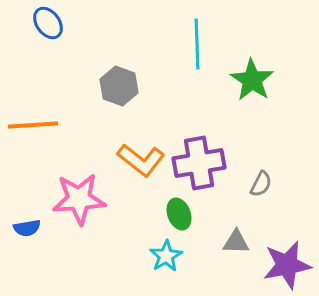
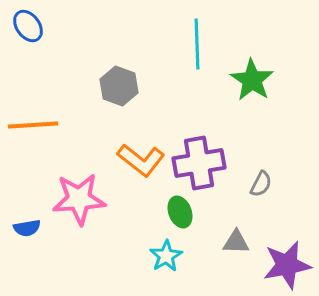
blue ellipse: moved 20 px left, 3 px down
green ellipse: moved 1 px right, 2 px up
